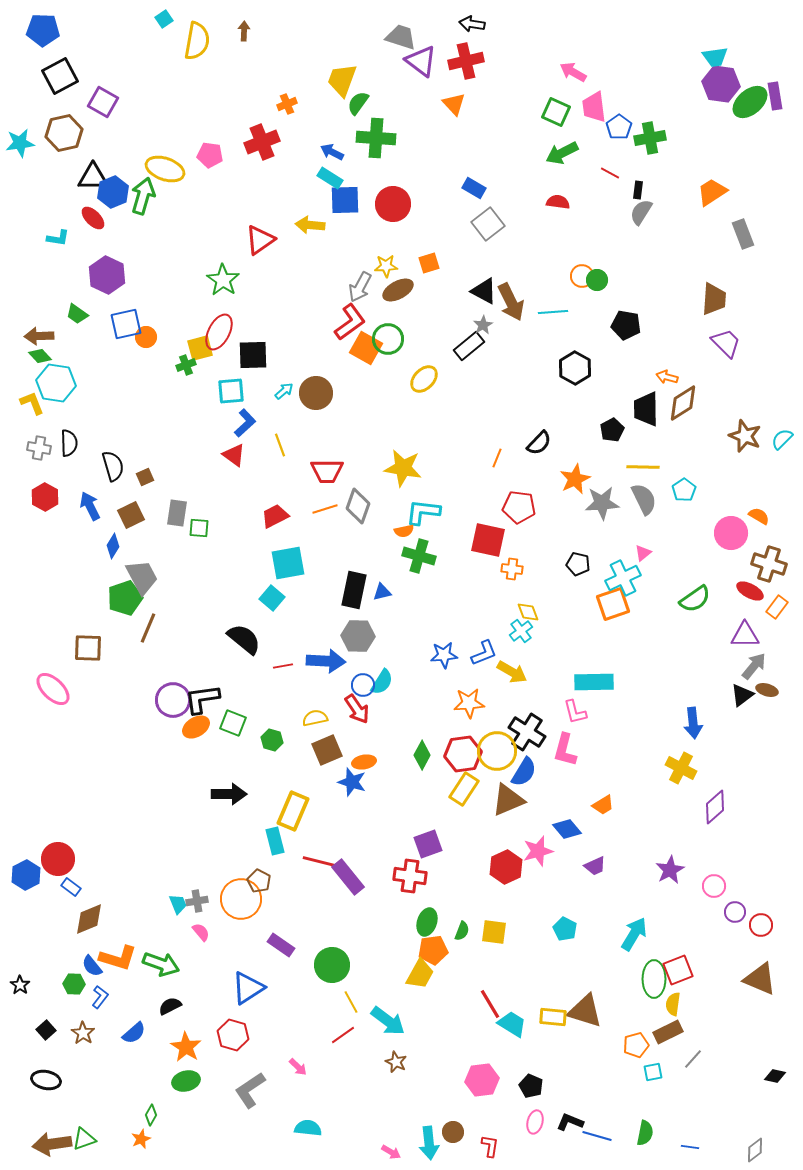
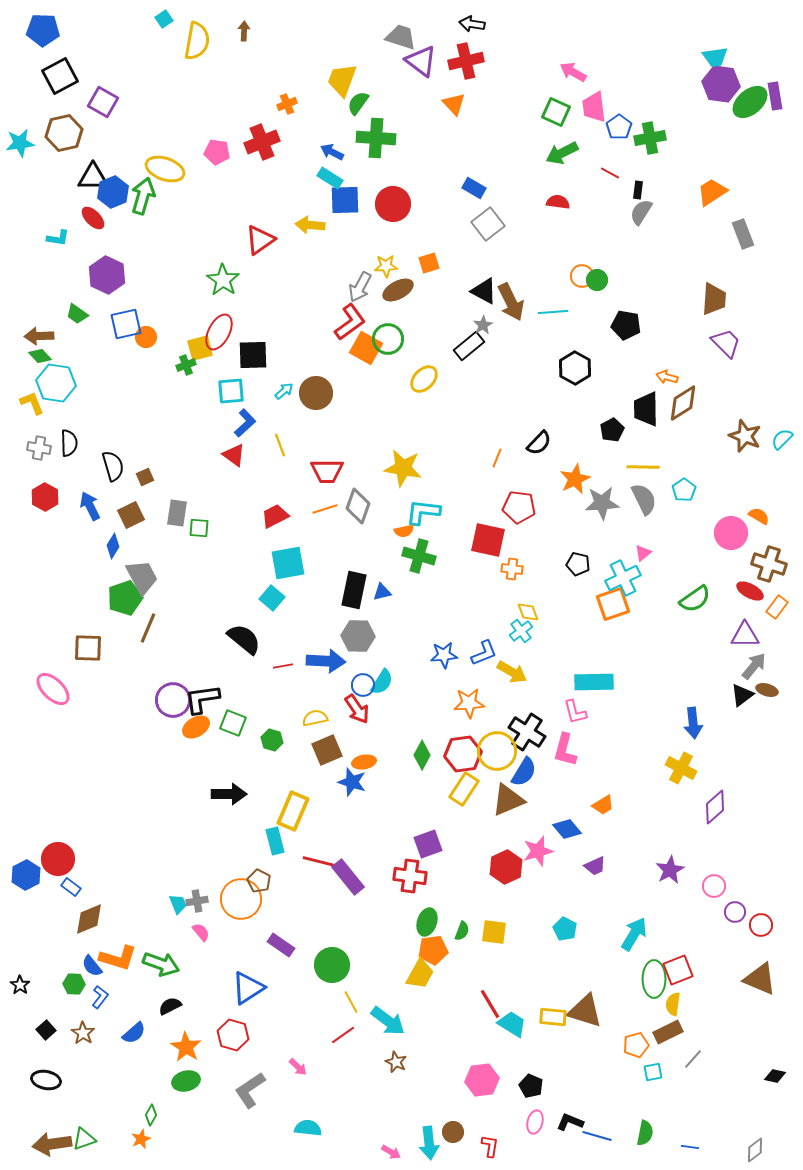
pink pentagon at (210, 155): moved 7 px right, 3 px up
